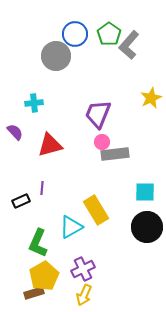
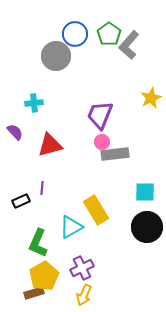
purple trapezoid: moved 2 px right, 1 px down
purple cross: moved 1 px left, 1 px up
